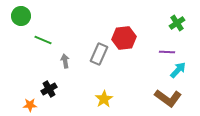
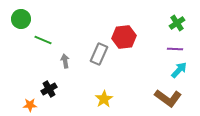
green circle: moved 3 px down
red hexagon: moved 1 px up
purple line: moved 8 px right, 3 px up
cyan arrow: moved 1 px right
